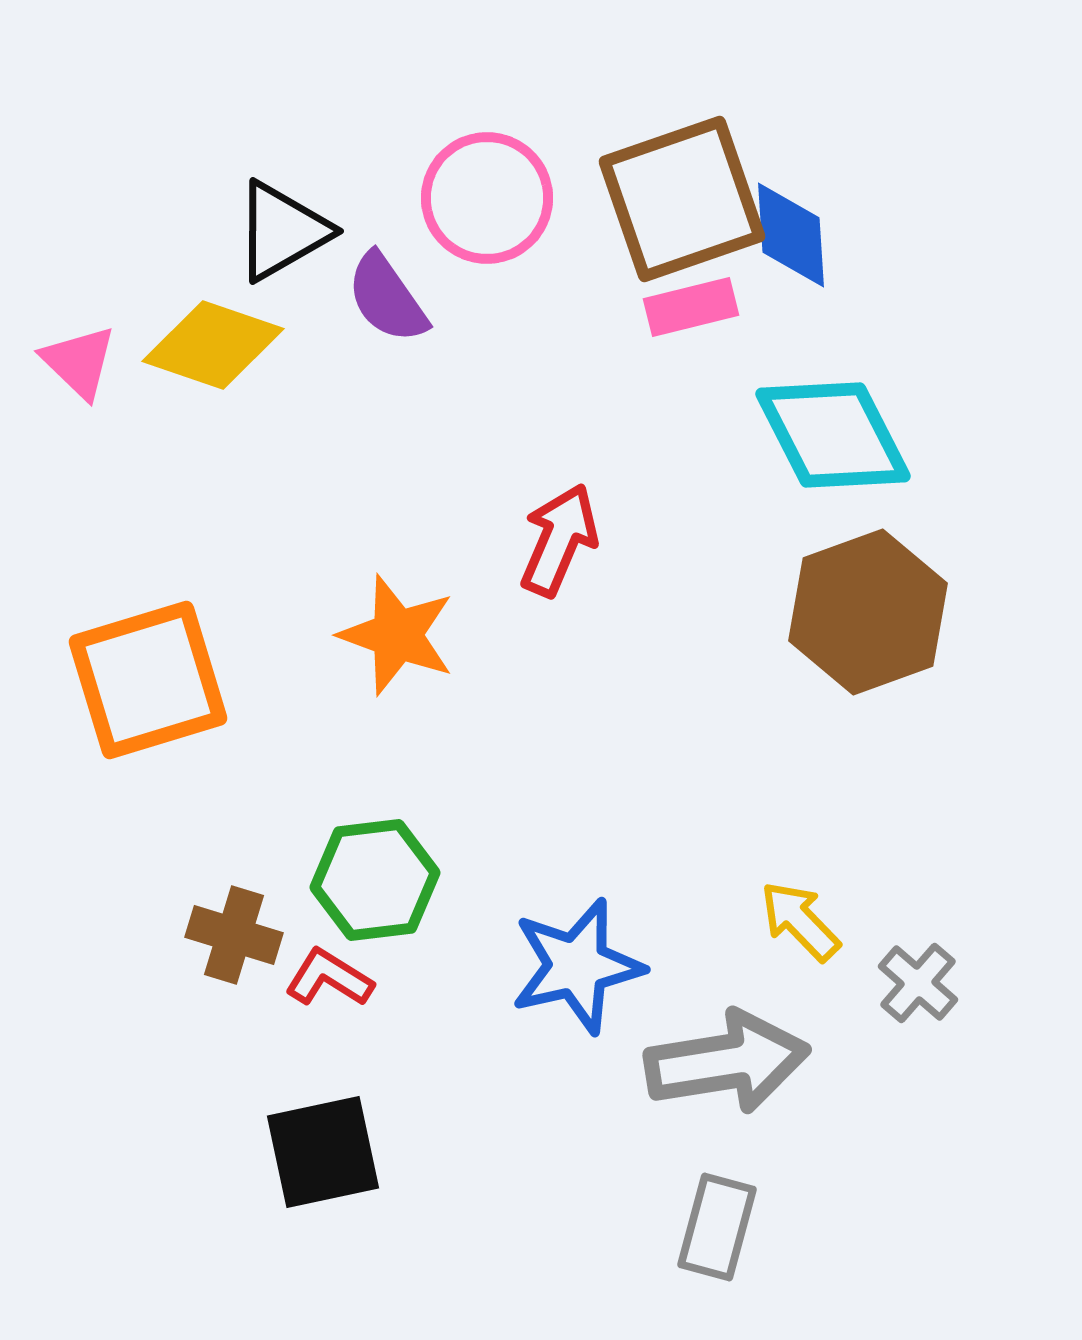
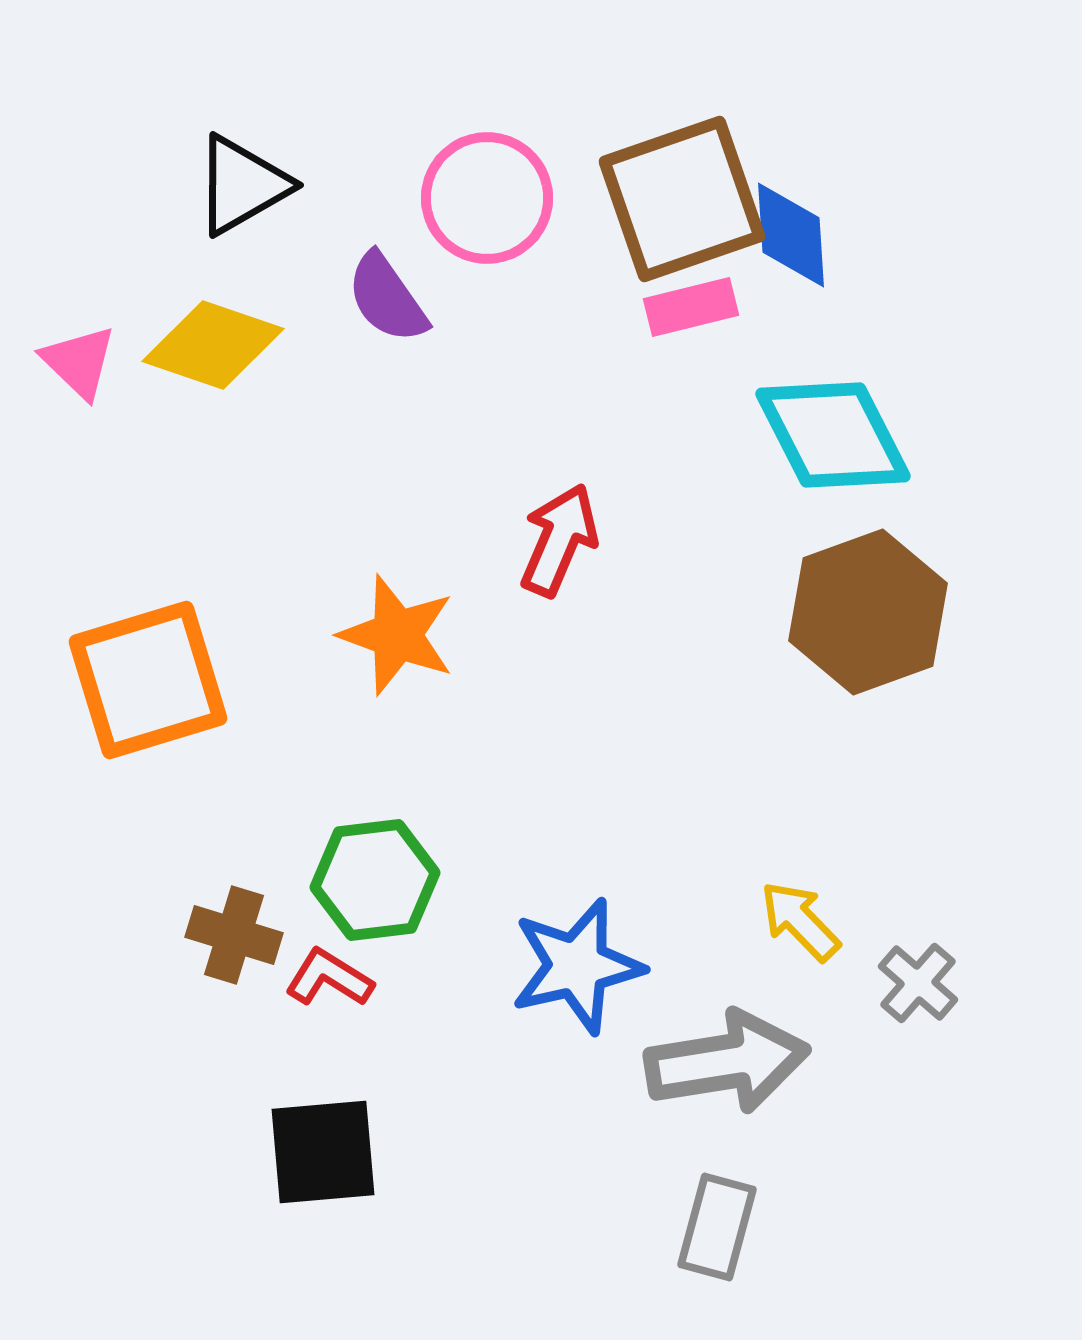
black triangle: moved 40 px left, 46 px up
black square: rotated 7 degrees clockwise
